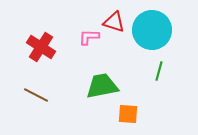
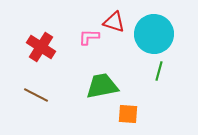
cyan circle: moved 2 px right, 4 px down
